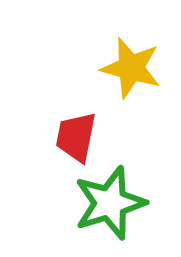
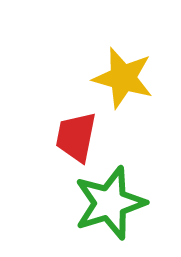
yellow star: moved 8 px left, 10 px down
